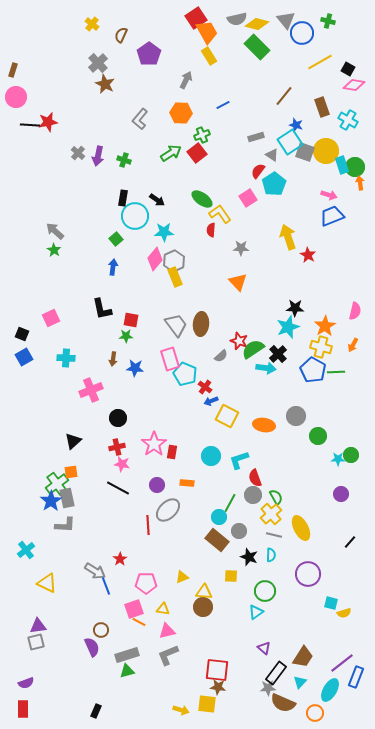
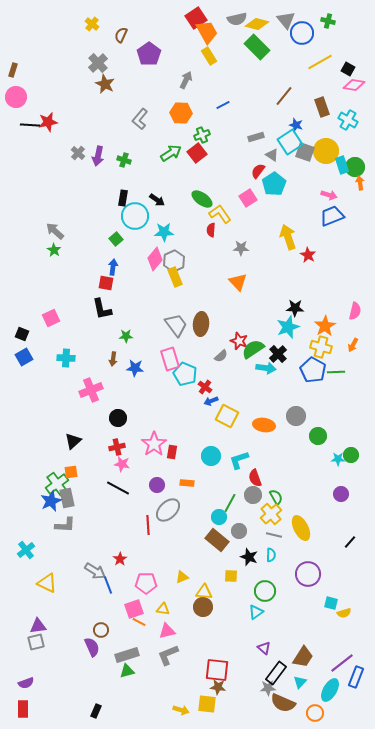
red square at (131, 320): moved 25 px left, 37 px up
blue star at (51, 501): rotated 10 degrees clockwise
blue line at (106, 586): moved 2 px right, 1 px up
